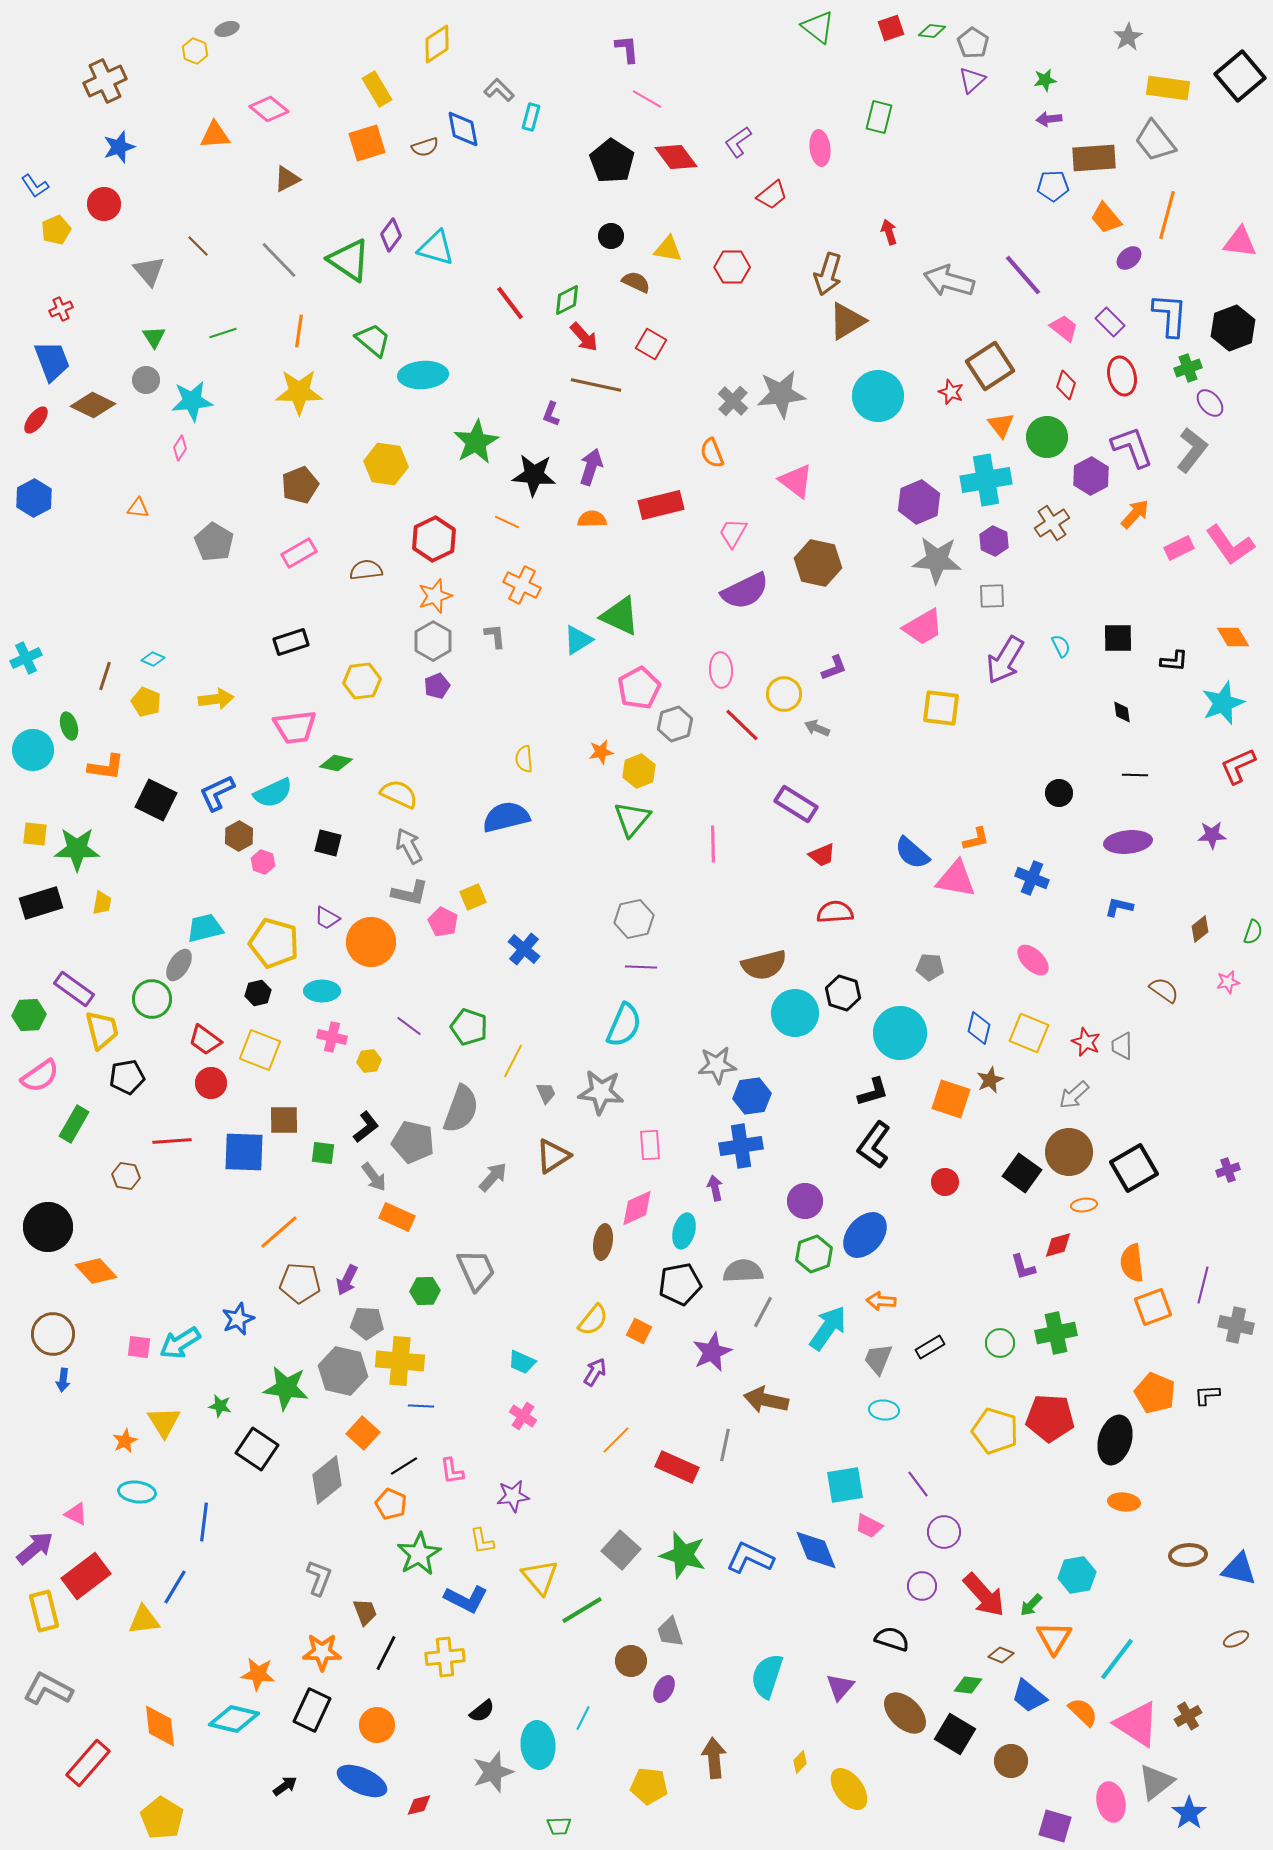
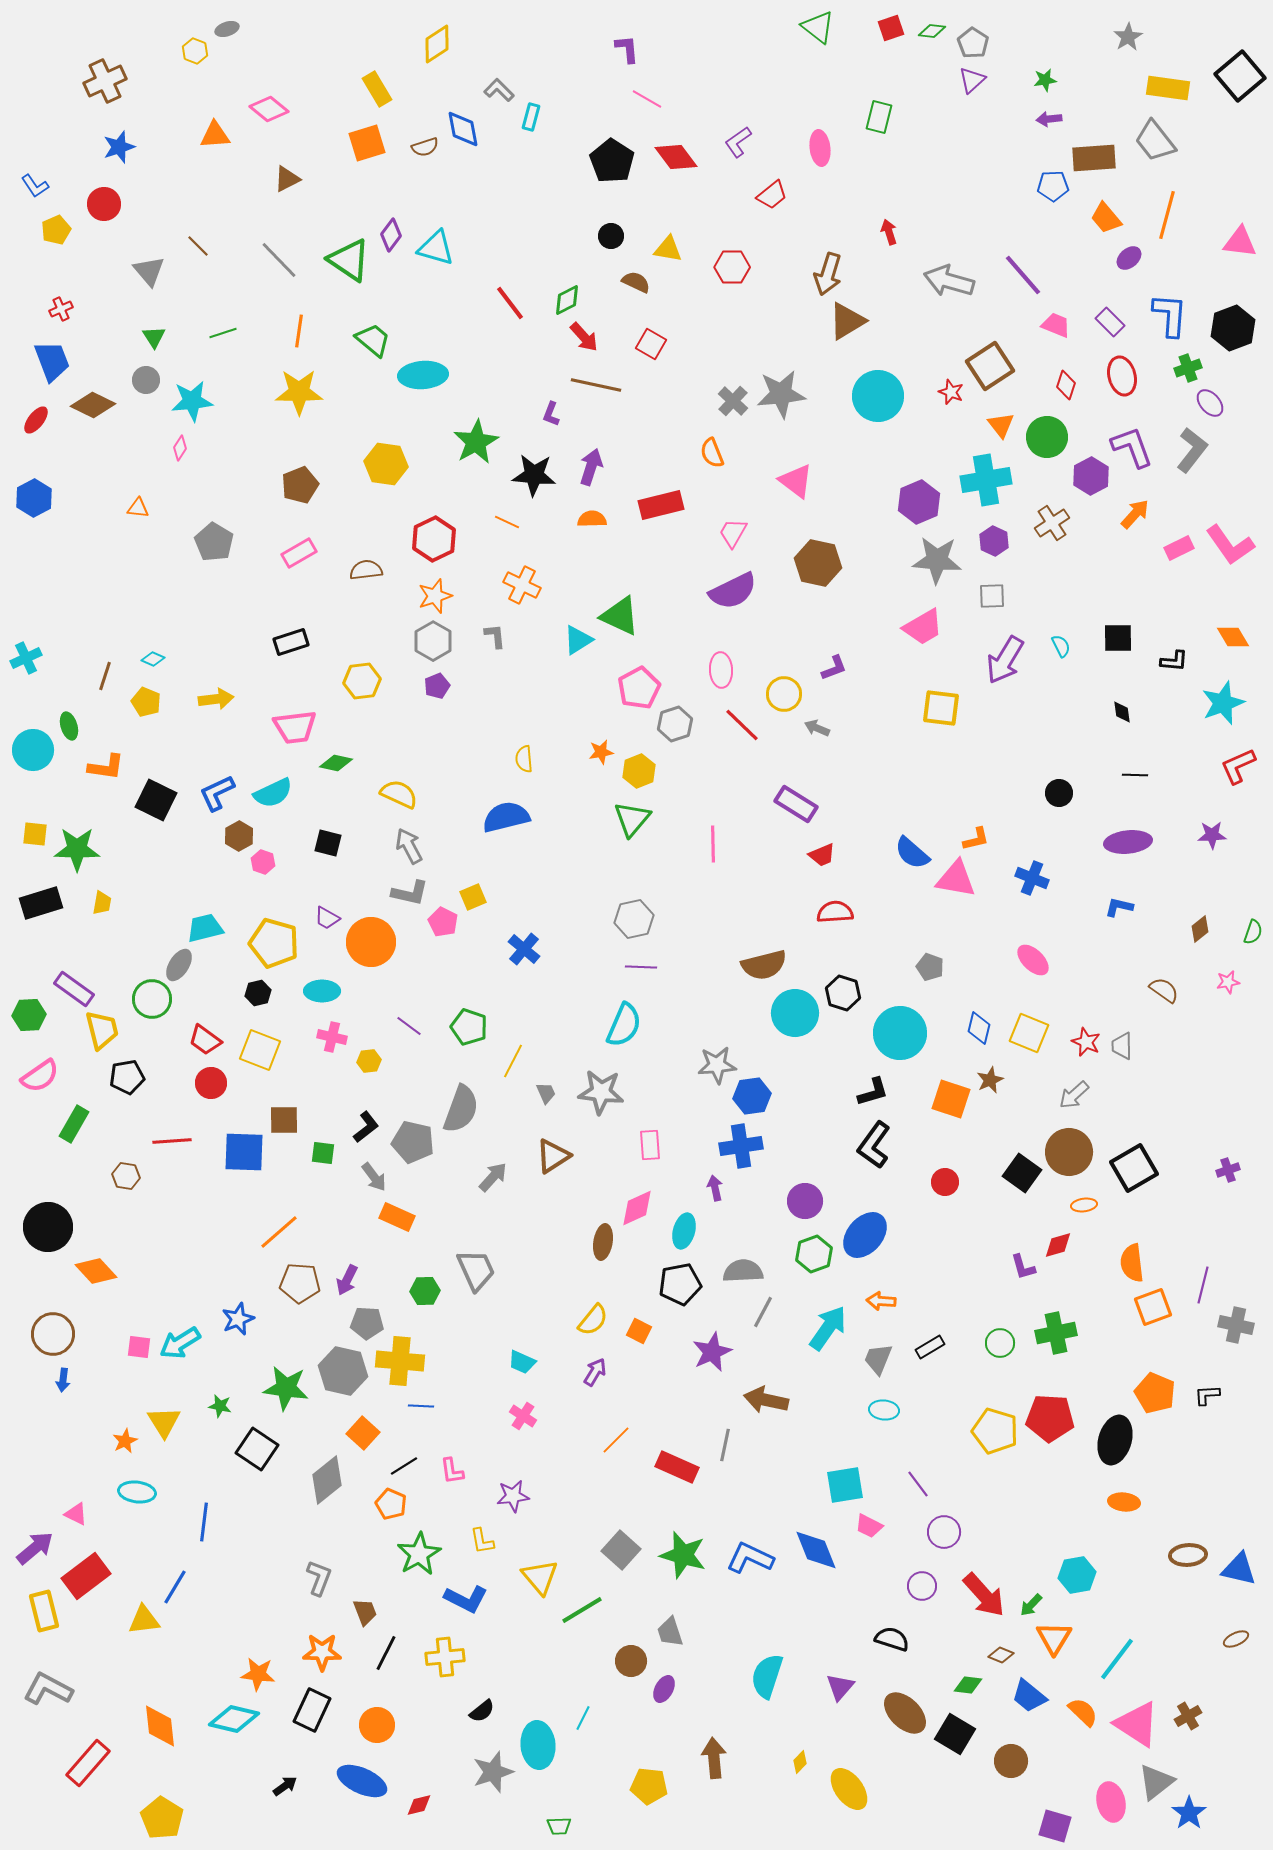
pink trapezoid at (1064, 328): moved 8 px left, 3 px up; rotated 16 degrees counterclockwise
purple semicircle at (745, 591): moved 12 px left
gray pentagon at (930, 967): rotated 16 degrees clockwise
